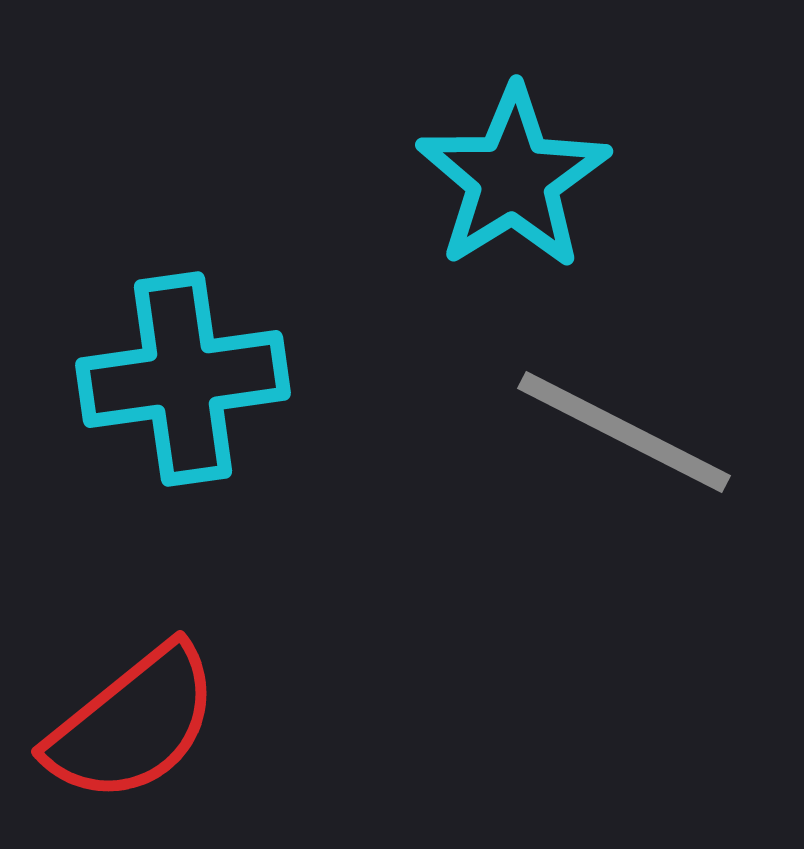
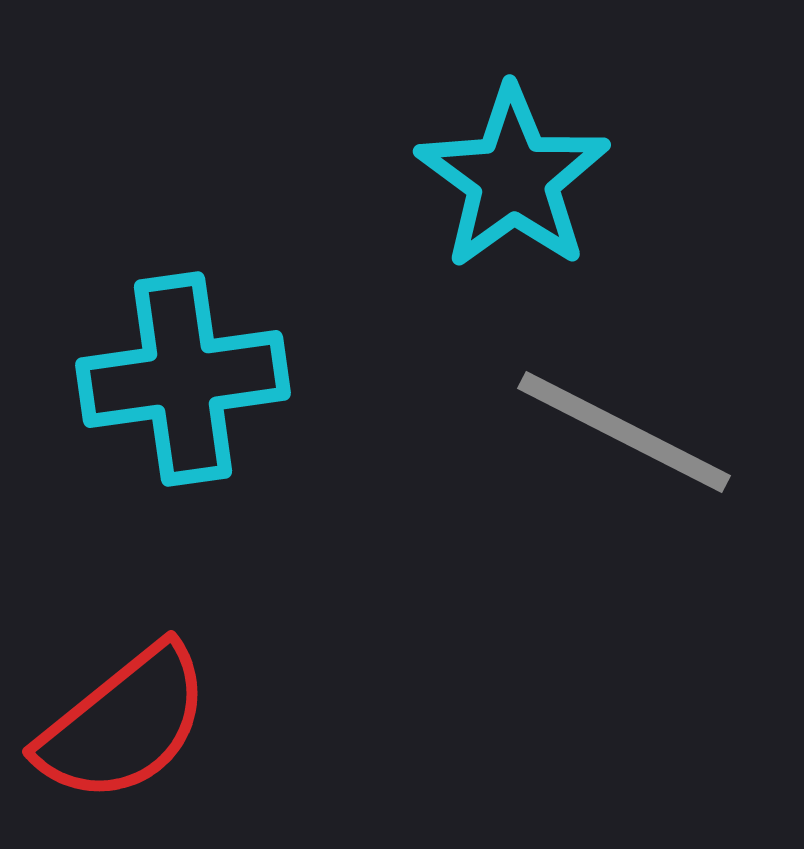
cyan star: rotated 4 degrees counterclockwise
red semicircle: moved 9 px left
